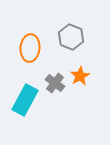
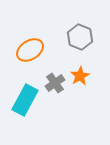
gray hexagon: moved 9 px right
orange ellipse: moved 2 px down; rotated 52 degrees clockwise
gray cross: rotated 18 degrees clockwise
